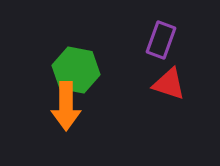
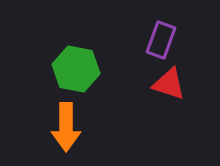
green hexagon: moved 1 px up
orange arrow: moved 21 px down
